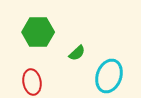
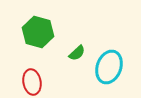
green hexagon: rotated 16 degrees clockwise
cyan ellipse: moved 9 px up
